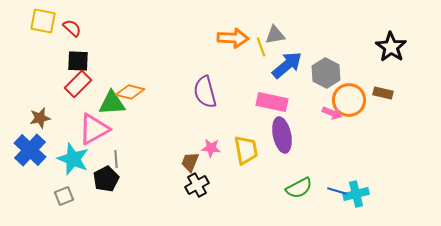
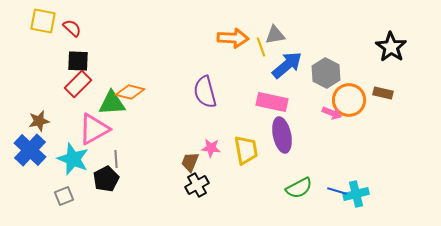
brown star: moved 1 px left, 3 px down
